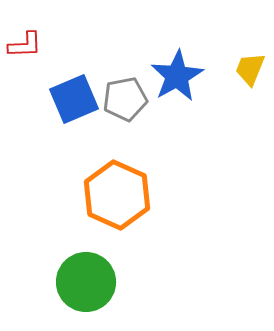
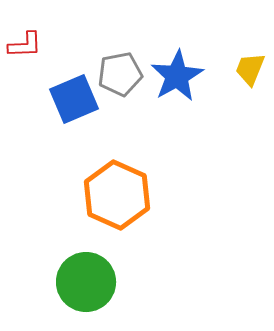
gray pentagon: moved 5 px left, 25 px up
